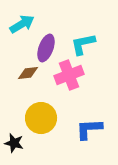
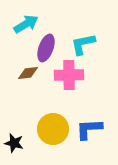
cyan arrow: moved 4 px right
pink cross: rotated 20 degrees clockwise
yellow circle: moved 12 px right, 11 px down
